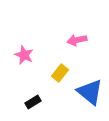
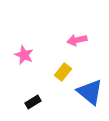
yellow rectangle: moved 3 px right, 1 px up
